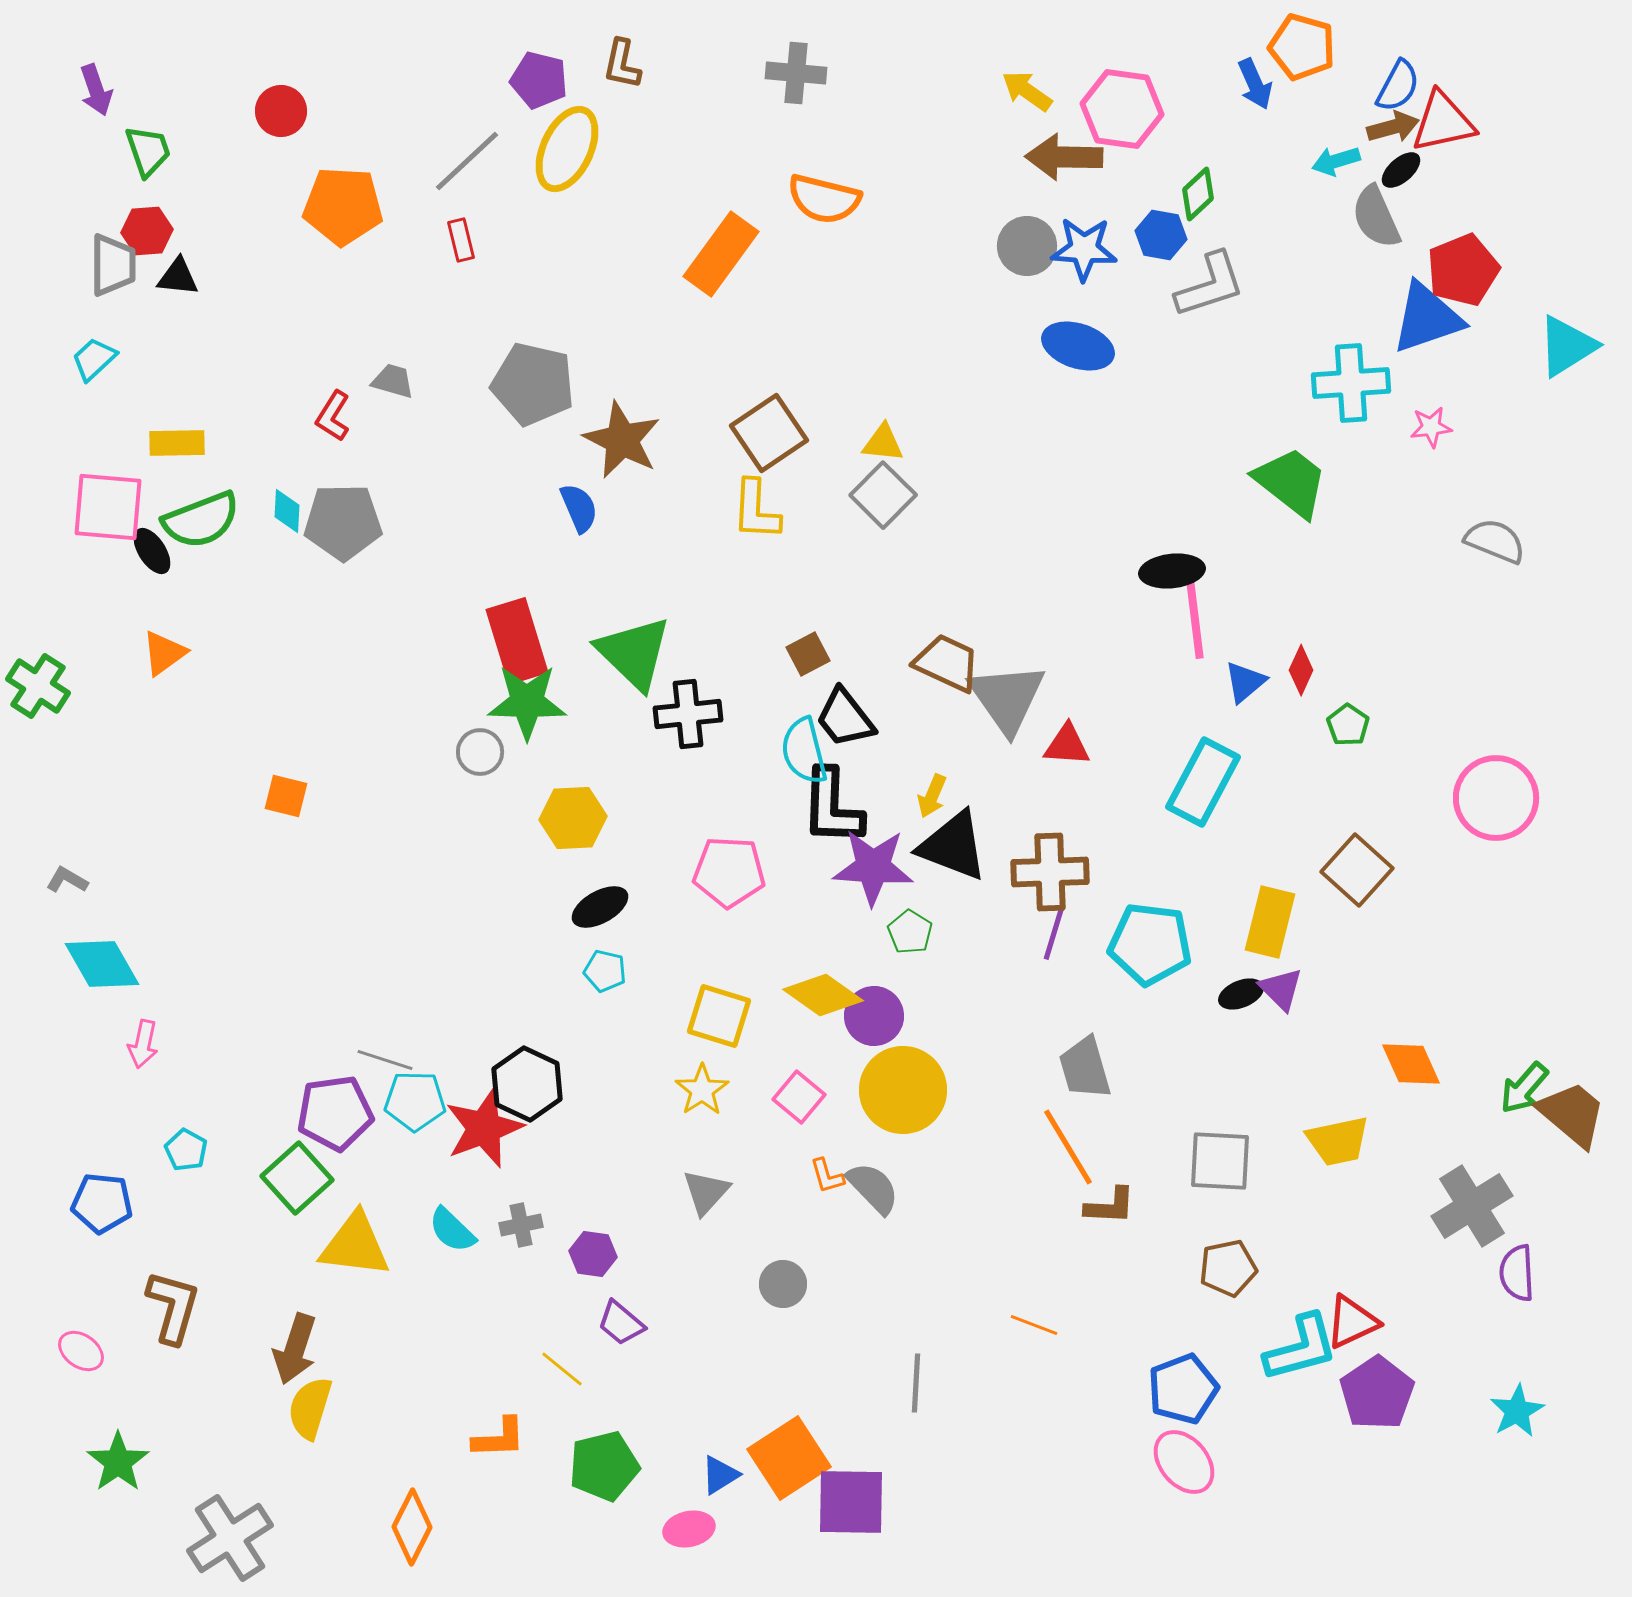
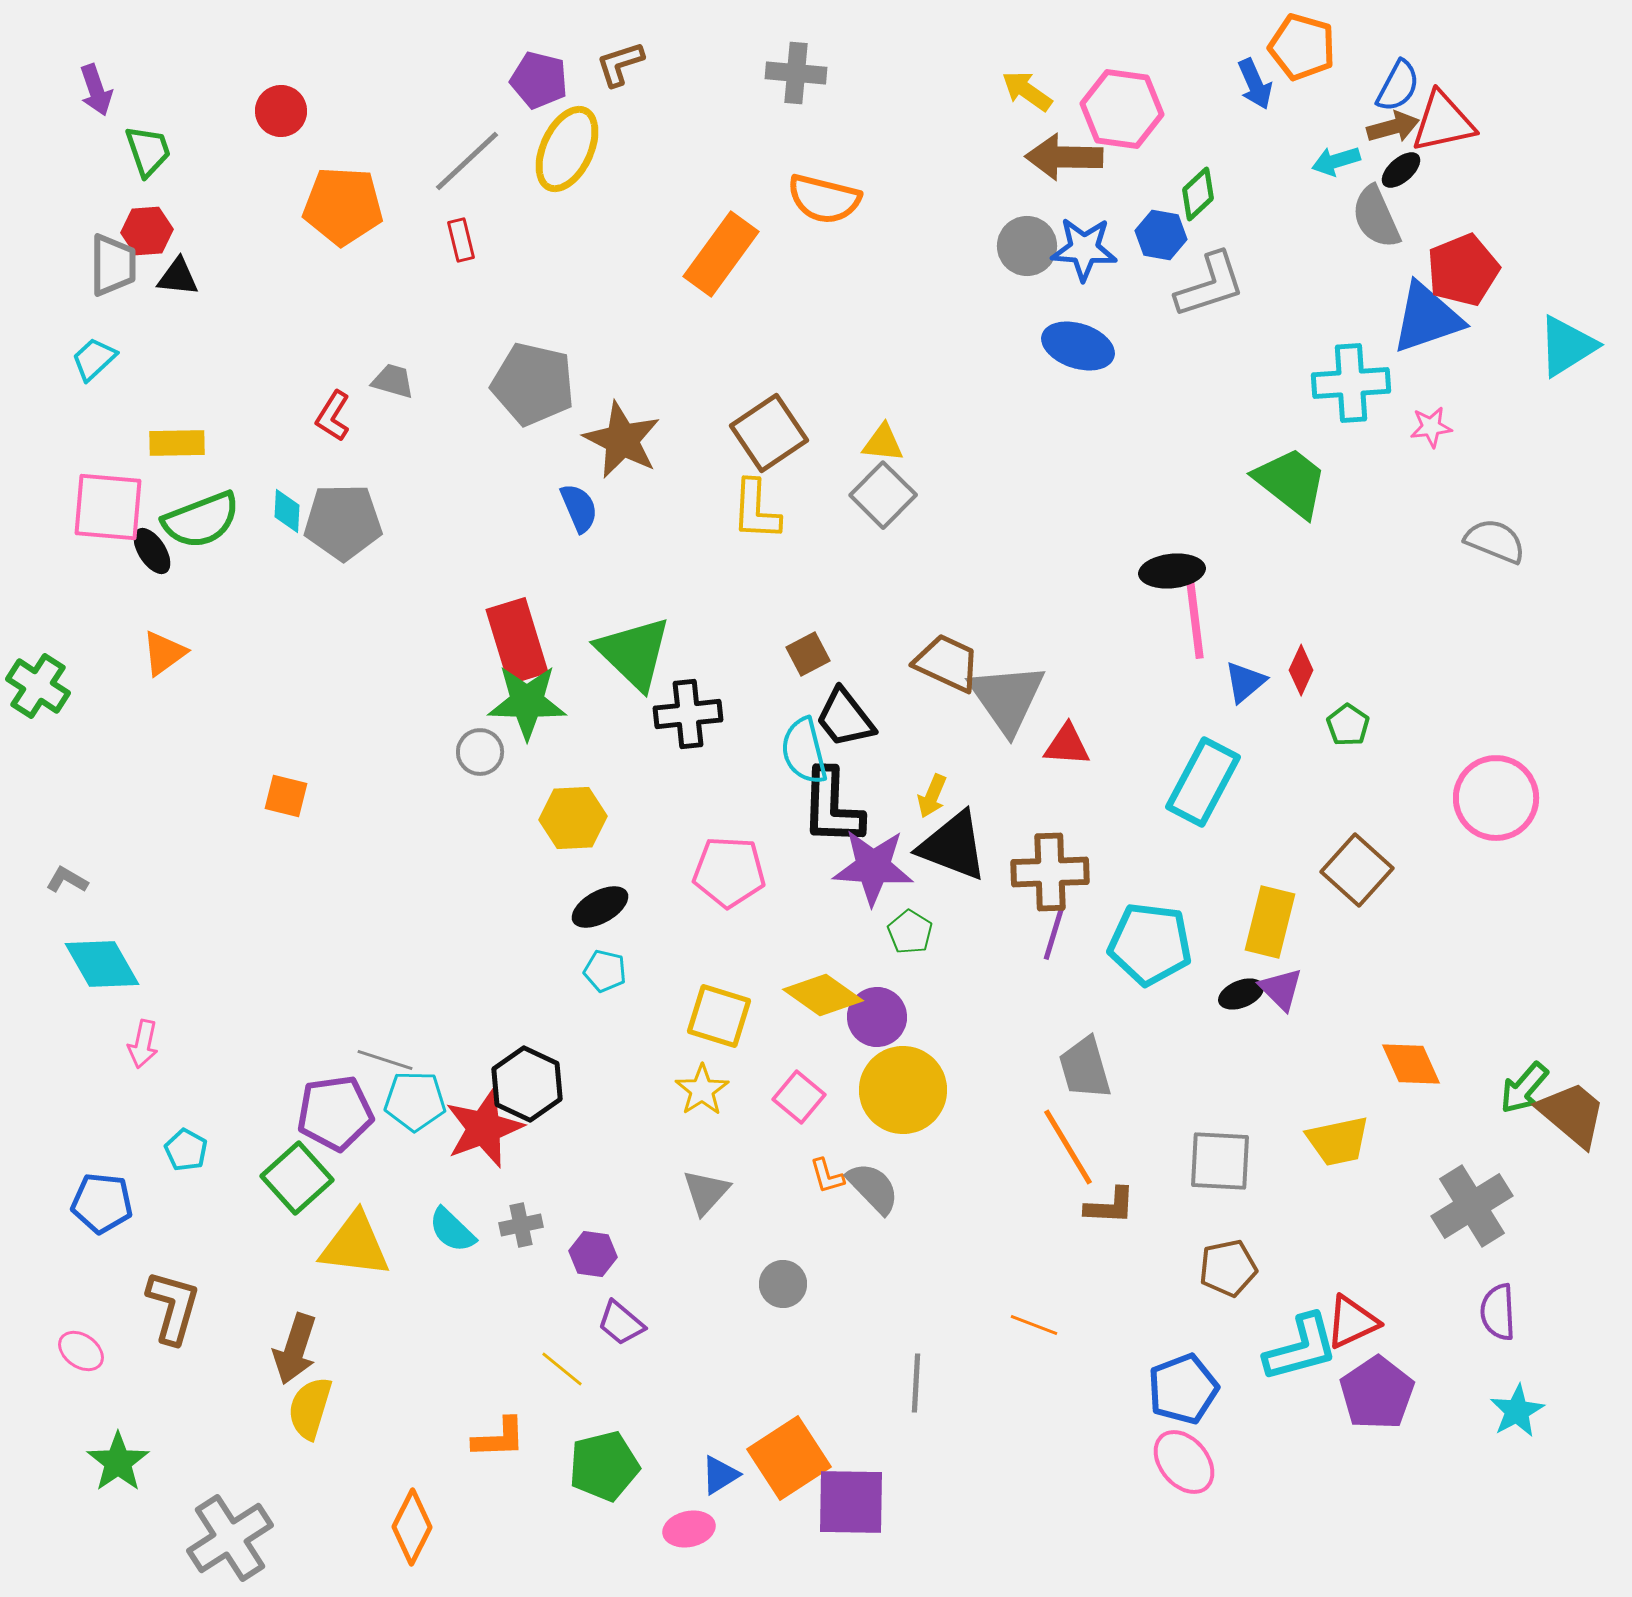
brown L-shape at (622, 64): moved 2 px left; rotated 60 degrees clockwise
purple circle at (874, 1016): moved 3 px right, 1 px down
purple semicircle at (1517, 1273): moved 19 px left, 39 px down
